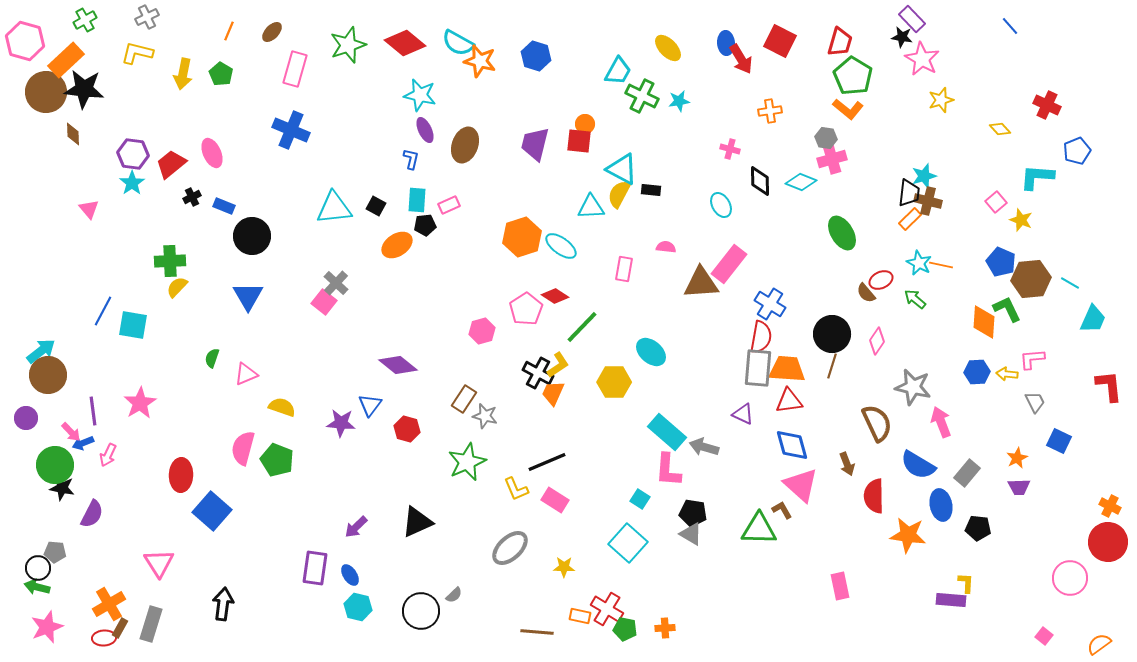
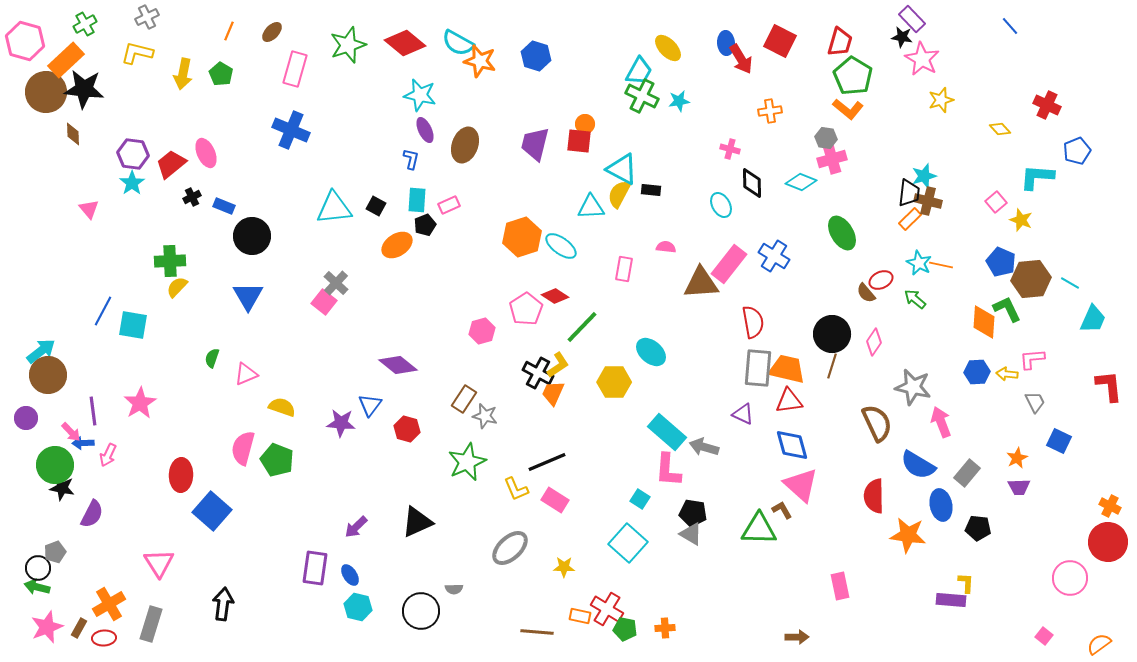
green cross at (85, 20): moved 4 px down
cyan trapezoid at (618, 71): moved 21 px right
pink ellipse at (212, 153): moved 6 px left
black diamond at (760, 181): moved 8 px left, 2 px down
black pentagon at (425, 225): rotated 15 degrees counterclockwise
blue cross at (770, 304): moved 4 px right, 48 px up
red semicircle at (761, 337): moved 8 px left, 15 px up; rotated 20 degrees counterclockwise
pink diamond at (877, 341): moved 3 px left, 1 px down
orange trapezoid at (787, 369): rotated 9 degrees clockwise
blue arrow at (83, 443): rotated 20 degrees clockwise
brown arrow at (847, 464): moved 50 px left, 173 px down; rotated 70 degrees counterclockwise
gray pentagon at (55, 552): rotated 25 degrees counterclockwise
gray semicircle at (454, 595): moved 6 px up; rotated 42 degrees clockwise
brown rectangle at (120, 628): moved 41 px left
